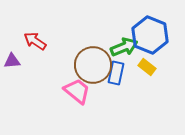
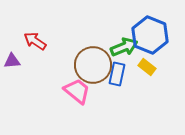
blue rectangle: moved 1 px right, 1 px down
